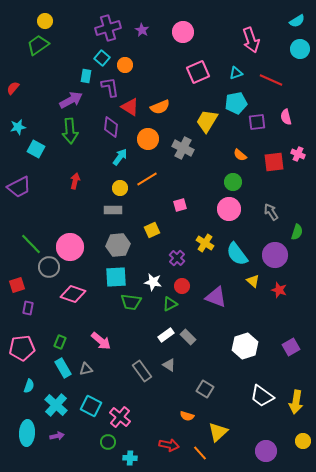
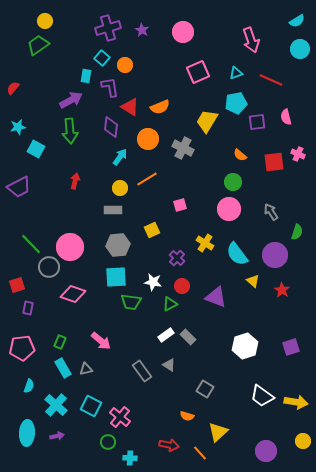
red star at (279, 290): moved 3 px right; rotated 14 degrees clockwise
purple square at (291, 347): rotated 12 degrees clockwise
yellow arrow at (296, 402): rotated 90 degrees counterclockwise
